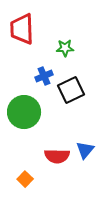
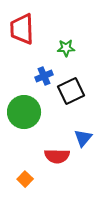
green star: moved 1 px right
black square: moved 1 px down
blue triangle: moved 2 px left, 12 px up
